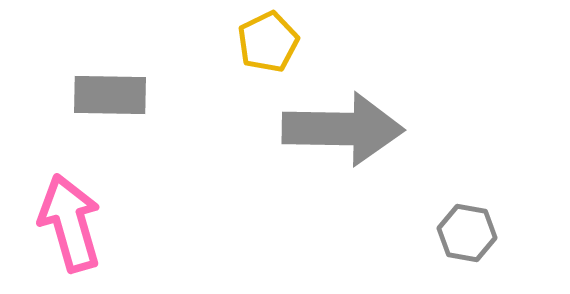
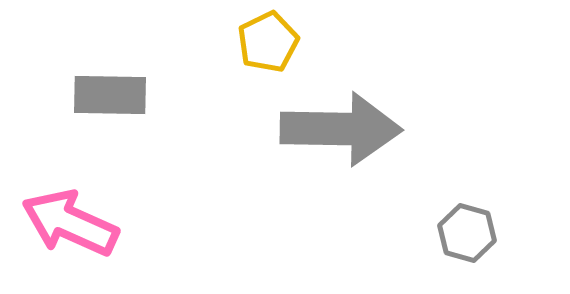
gray arrow: moved 2 px left
pink arrow: rotated 50 degrees counterclockwise
gray hexagon: rotated 6 degrees clockwise
